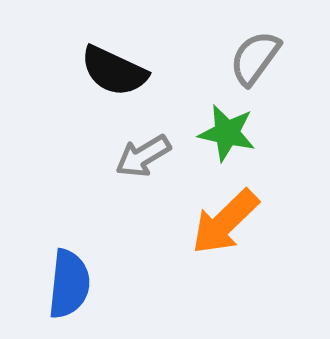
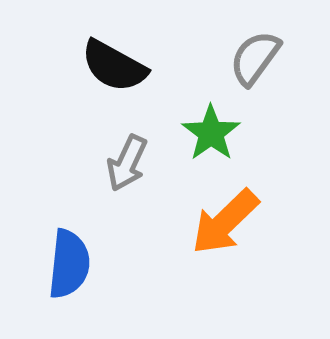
black semicircle: moved 5 px up; rotated 4 degrees clockwise
green star: moved 16 px left; rotated 24 degrees clockwise
gray arrow: moved 16 px left, 7 px down; rotated 34 degrees counterclockwise
blue semicircle: moved 20 px up
